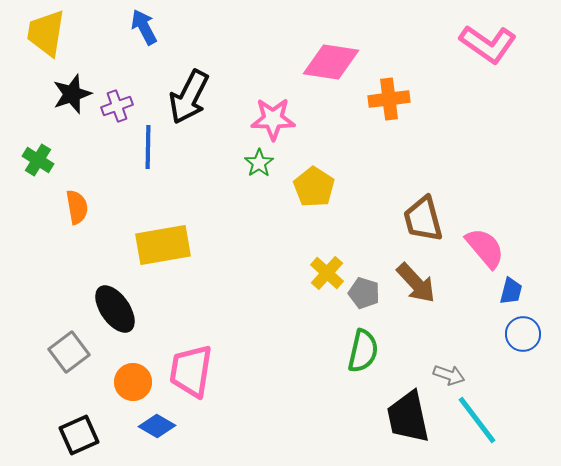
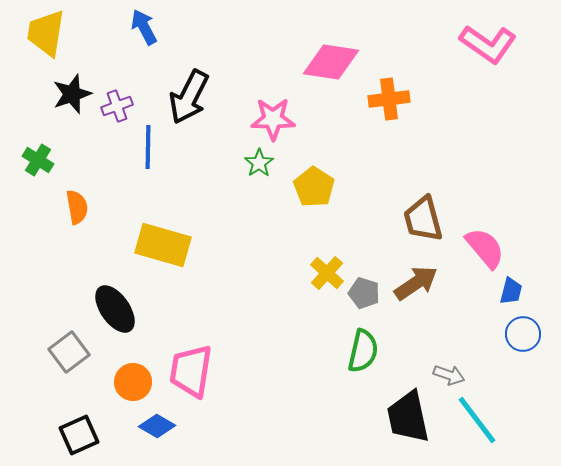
yellow rectangle: rotated 26 degrees clockwise
brown arrow: rotated 81 degrees counterclockwise
